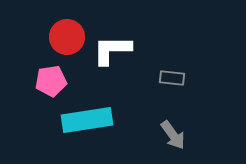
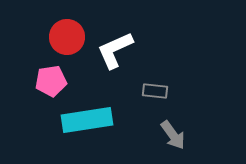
white L-shape: moved 3 px right; rotated 24 degrees counterclockwise
gray rectangle: moved 17 px left, 13 px down
